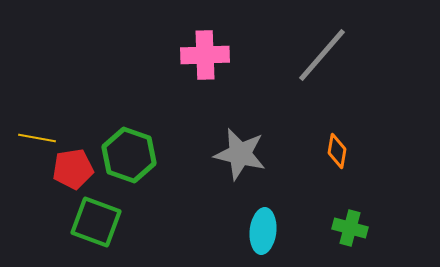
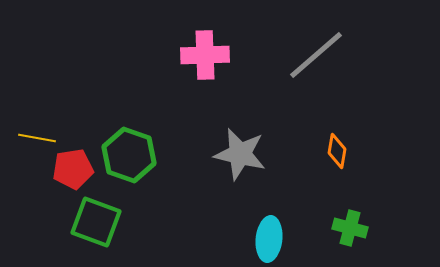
gray line: moved 6 px left; rotated 8 degrees clockwise
cyan ellipse: moved 6 px right, 8 px down
